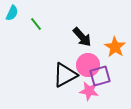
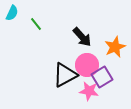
orange star: rotated 15 degrees clockwise
pink circle: moved 1 px left
purple square: moved 2 px right, 1 px down; rotated 15 degrees counterclockwise
